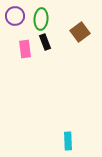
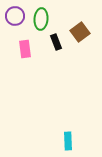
black rectangle: moved 11 px right
